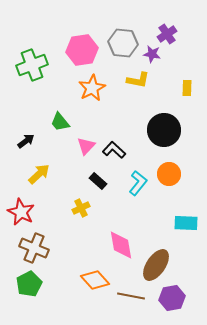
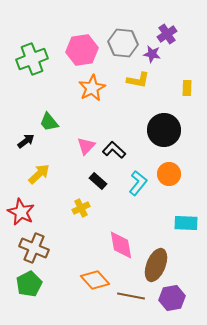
green cross: moved 6 px up
green trapezoid: moved 11 px left
brown ellipse: rotated 12 degrees counterclockwise
